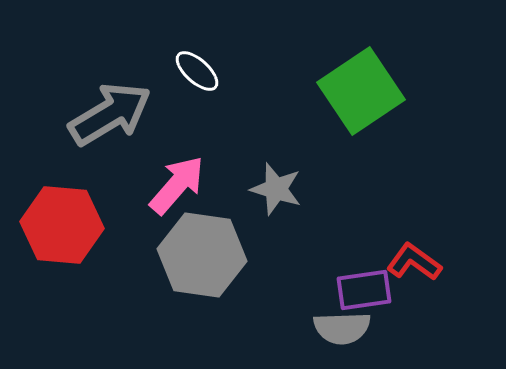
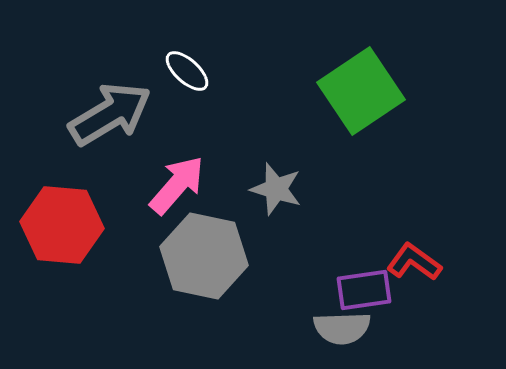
white ellipse: moved 10 px left
gray hexagon: moved 2 px right, 1 px down; rotated 4 degrees clockwise
